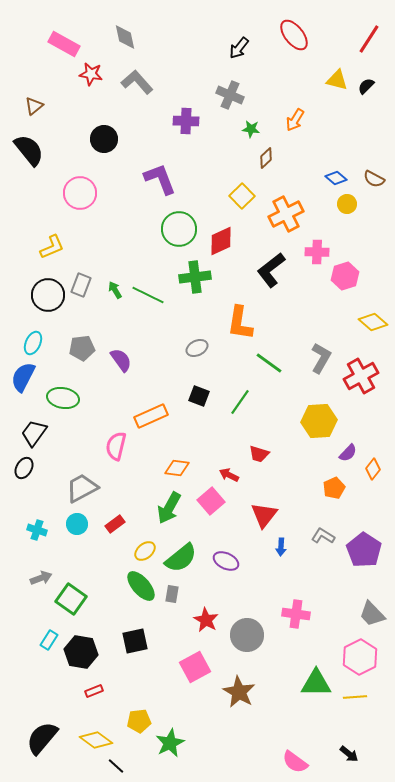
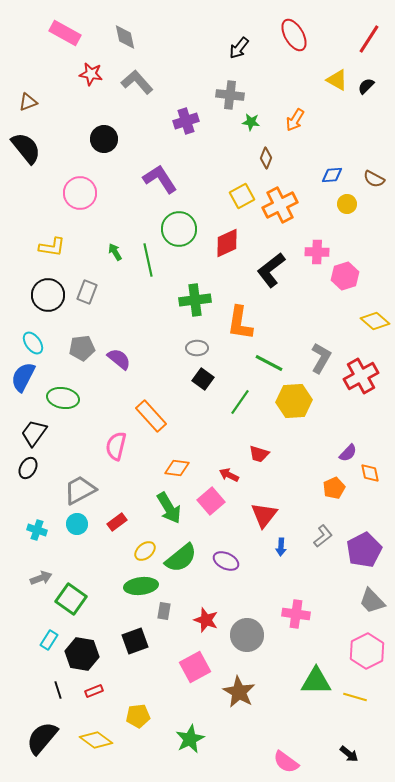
red ellipse at (294, 35): rotated 8 degrees clockwise
pink rectangle at (64, 44): moved 1 px right, 11 px up
yellow triangle at (337, 80): rotated 15 degrees clockwise
gray cross at (230, 95): rotated 16 degrees counterclockwise
brown triangle at (34, 106): moved 6 px left, 4 px up; rotated 18 degrees clockwise
purple cross at (186, 121): rotated 20 degrees counterclockwise
green star at (251, 129): moved 7 px up
black semicircle at (29, 150): moved 3 px left, 2 px up
brown diamond at (266, 158): rotated 25 degrees counterclockwise
blue diamond at (336, 178): moved 4 px left, 3 px up; rotated 45 degrees counterclockwise
purple L-shape at (160, 179): rotated 12 degrees counterclockwise
yellow square at (242, 196): rotated 15 degrees clockwise
orange cross at (286, 214): moved 6 px left, 9 px up
red diamond at (221, 241): moved 6 px right, 2 px down
yellow L-shape at (52, 247): rotated 32 degrees clockwise
green cross at (195, 277): moved 23 px down
gray rectangle at (81, 285): moved 6 px right, 7 px down
green arrow at (115, 290): moved 38 px up
green line at (148, 295): moved 35 px up; rotated 52 degrees clockwise
yellow diamond at (373, 322): moved 2 px right, 1 px up
cyan ellipse at (33, 343): rotated 60 degrees counterclockwise
gray ellipse at (197, 348): rotated 25 degrees clockwise
purple semicircle at (121, 360): moved 2 px left, 1 px up; rotated 15 degrees counterclockwise
green line at (269, 363): rotated 8 degrees counterclockwise
black square at (199, 396): moved 4 px right, 17 px up; rotated 15 degrees clockwise
orange rectangle at (151, 416): rotated 72 degrees clockwise
yellow hexagon at (319, 421): moved 25 px left, 20 px up
black ellipse at (24, 468): moved 4 px right
orange diamond at (373, 469): moved 3 px left, 4 px down; rotated 50 degrees counterclockwise
gray trapezoid at (82, 488): moved 2 px left, 2 px down
green arrow at (169, 508): rotated 60 degrees counterclockwise
red rectangle at (115, 524): moved 2 px right, 2 px up
gray L-shape at (323, 536): rotated 110 degrees clockwise
purple pentagon at (364, 550): rotated 12 degrees clockwise
green ellipse at (141, 586): rotated 56 degrees counterclockwise
gray rectangle at (172, 594): moved 8 px left, 17 px down
gray trapezoid at (372, 614): moved 13 px up
red star at (206, 620): rotated 10 degrees counterclockwise
black square at (135, 641): rotated 8 degrees counterclockwise
black hexagon at (81, 652): moved 1 px right, 2 px down
pink hexagon at (360, 657): moved 7 px right, 6 px up
green triangle at (316, 683): moved 2 px up
yellow line at (355, 697): rotated 20 degrees clockwise
yellow pentagon at (139, 721): moved 1 px left, 5 px up
green star at (170, 743): moved 20 px right, 4 px up
pink semicircle at (295, 762): moved 9 px left
black line at (116, 766): moved 58 px left, 76 px up; rotated 30 degrees clockwise
